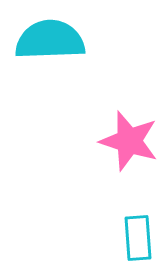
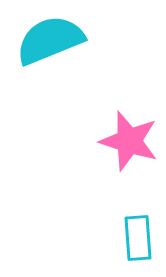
cyan semicircle: rotated 20 degrees counterclockwise
